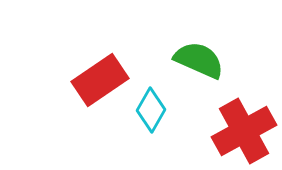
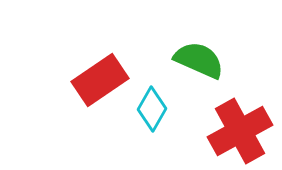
cyan diamond: moved 1 px right, 1 px up
red cross: moved 4 px left
